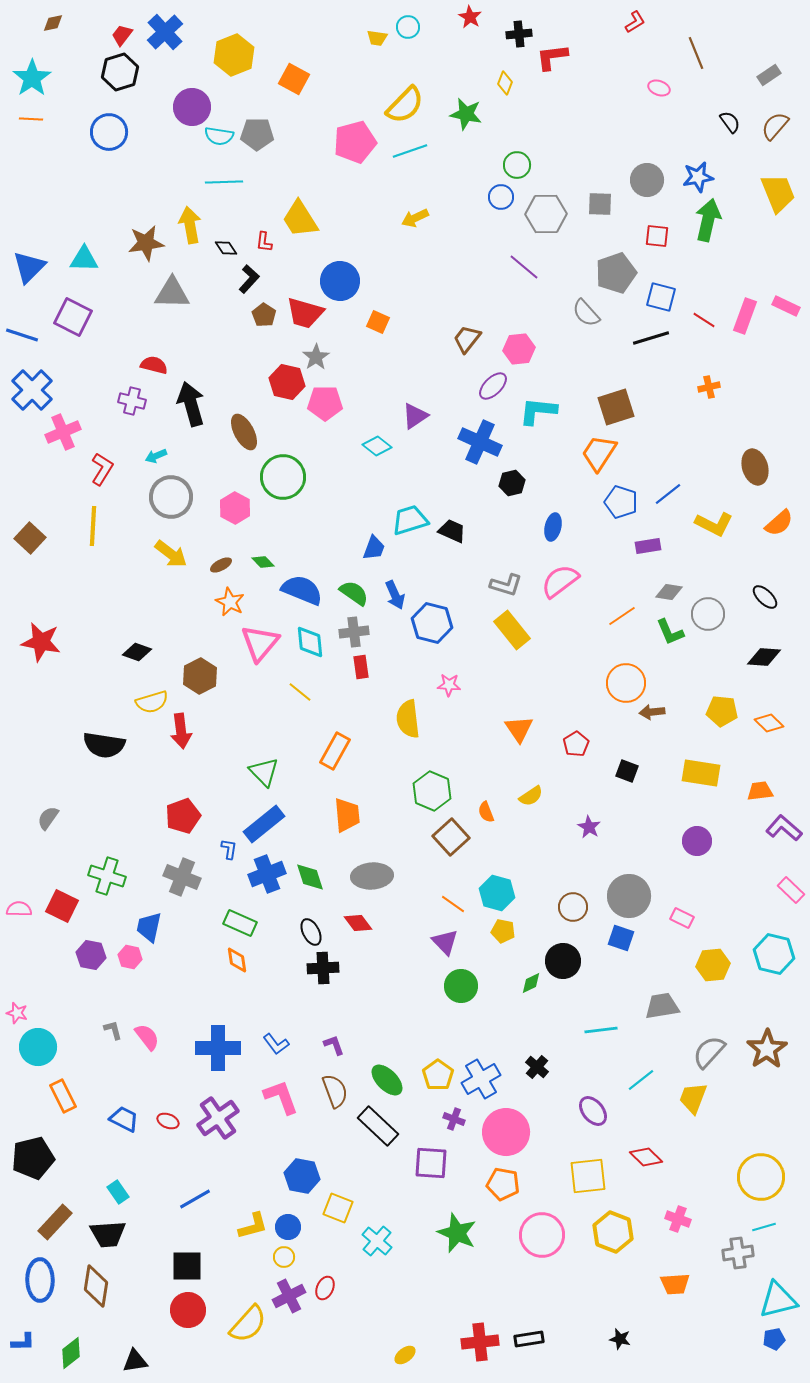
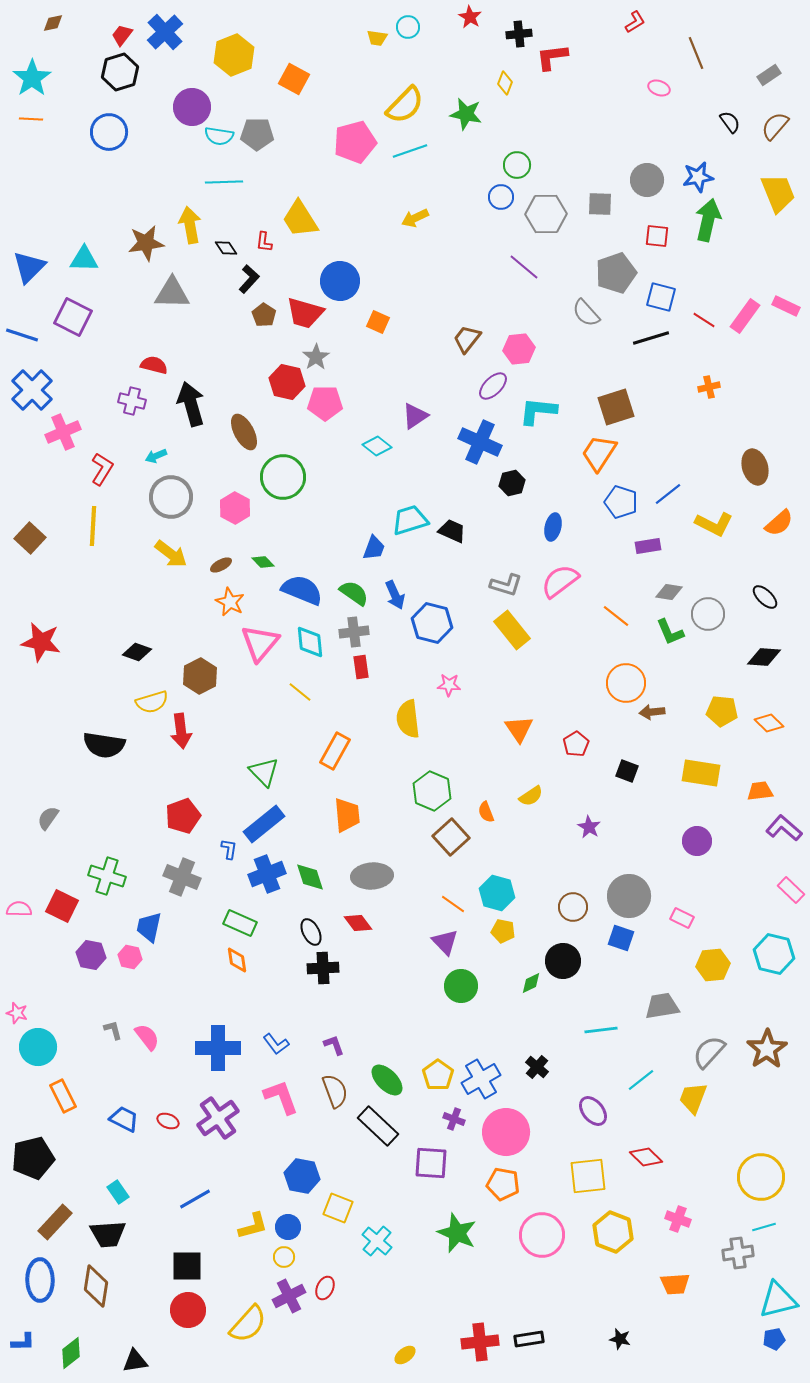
pink rectangle at (745, 316): rotated 16 degrees clockwise
orange line at (622, 616): moved 6 px left; rotated 72 degrees clockwise
